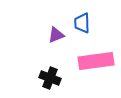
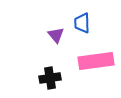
purple triangle: rotated 48 degrees counterclockwise
black cross: rotated 30 degrees counterclockwise
